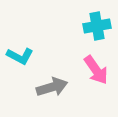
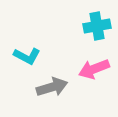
cyan L-shape: moved 7 px right
pink arrow: moved 2 px left, 1 px up; rotated 104 degrees clockwise
